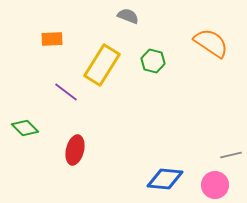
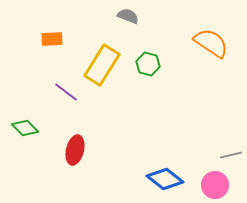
green hexagon: moved 5 px left, 3 px down
blue diamond: rotated 33 degrees clockwise
